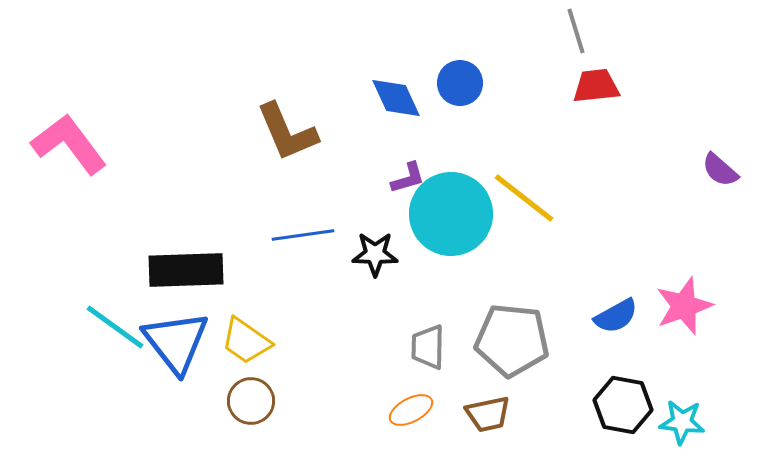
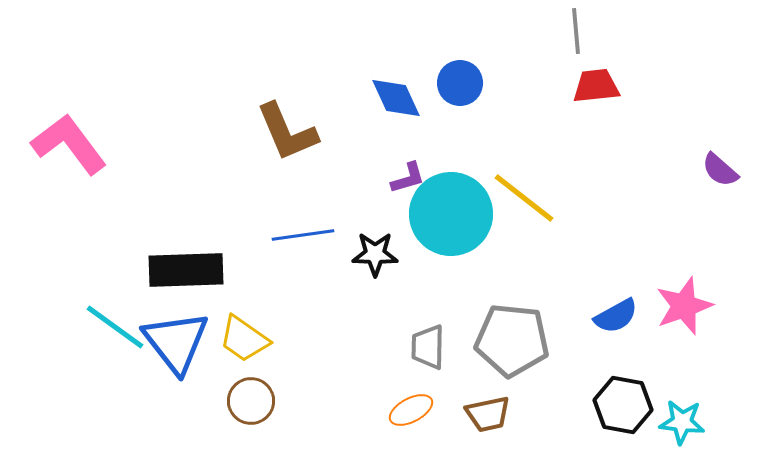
gray line: rotated 12 degrees clockwise
yellow trapezoid: moved 2 px left, 2 px up
